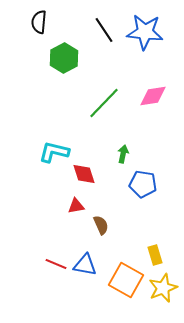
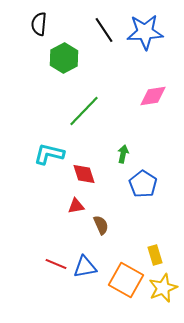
black semicircle: moved 2 px down
blue star: rotated 9 degrees counterclockwise
green line: moved 20 px left, 8 px down
cyan L-shape: moved 5 px left, 2 px down
blue pentagon: rotated 24 degrees clockwise
blue triangle: moved 2 px down; rotated 20 degrees counterclockwise
